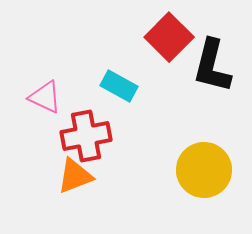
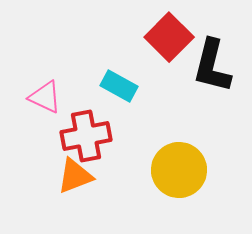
yellow circle: moved 25 px left
